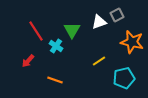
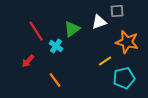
gray square: moved 4 px up; rotated 24 degrees clockwise
green triangle: moved 1 px up; rotated 24 degrees clockwise
orange star: moved 5 px left
yellow line: moved 6 px right
orange line: rotated 35 degrees clockwise
